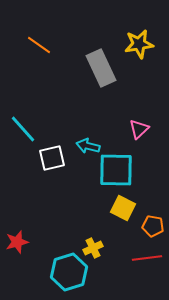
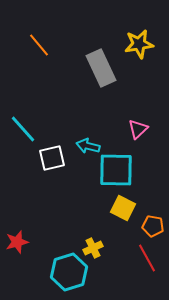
orange line: rotated 15 degrees clockwise
pink triangle: moved 1 px left
red line: rotated 68 degrees clockwise
